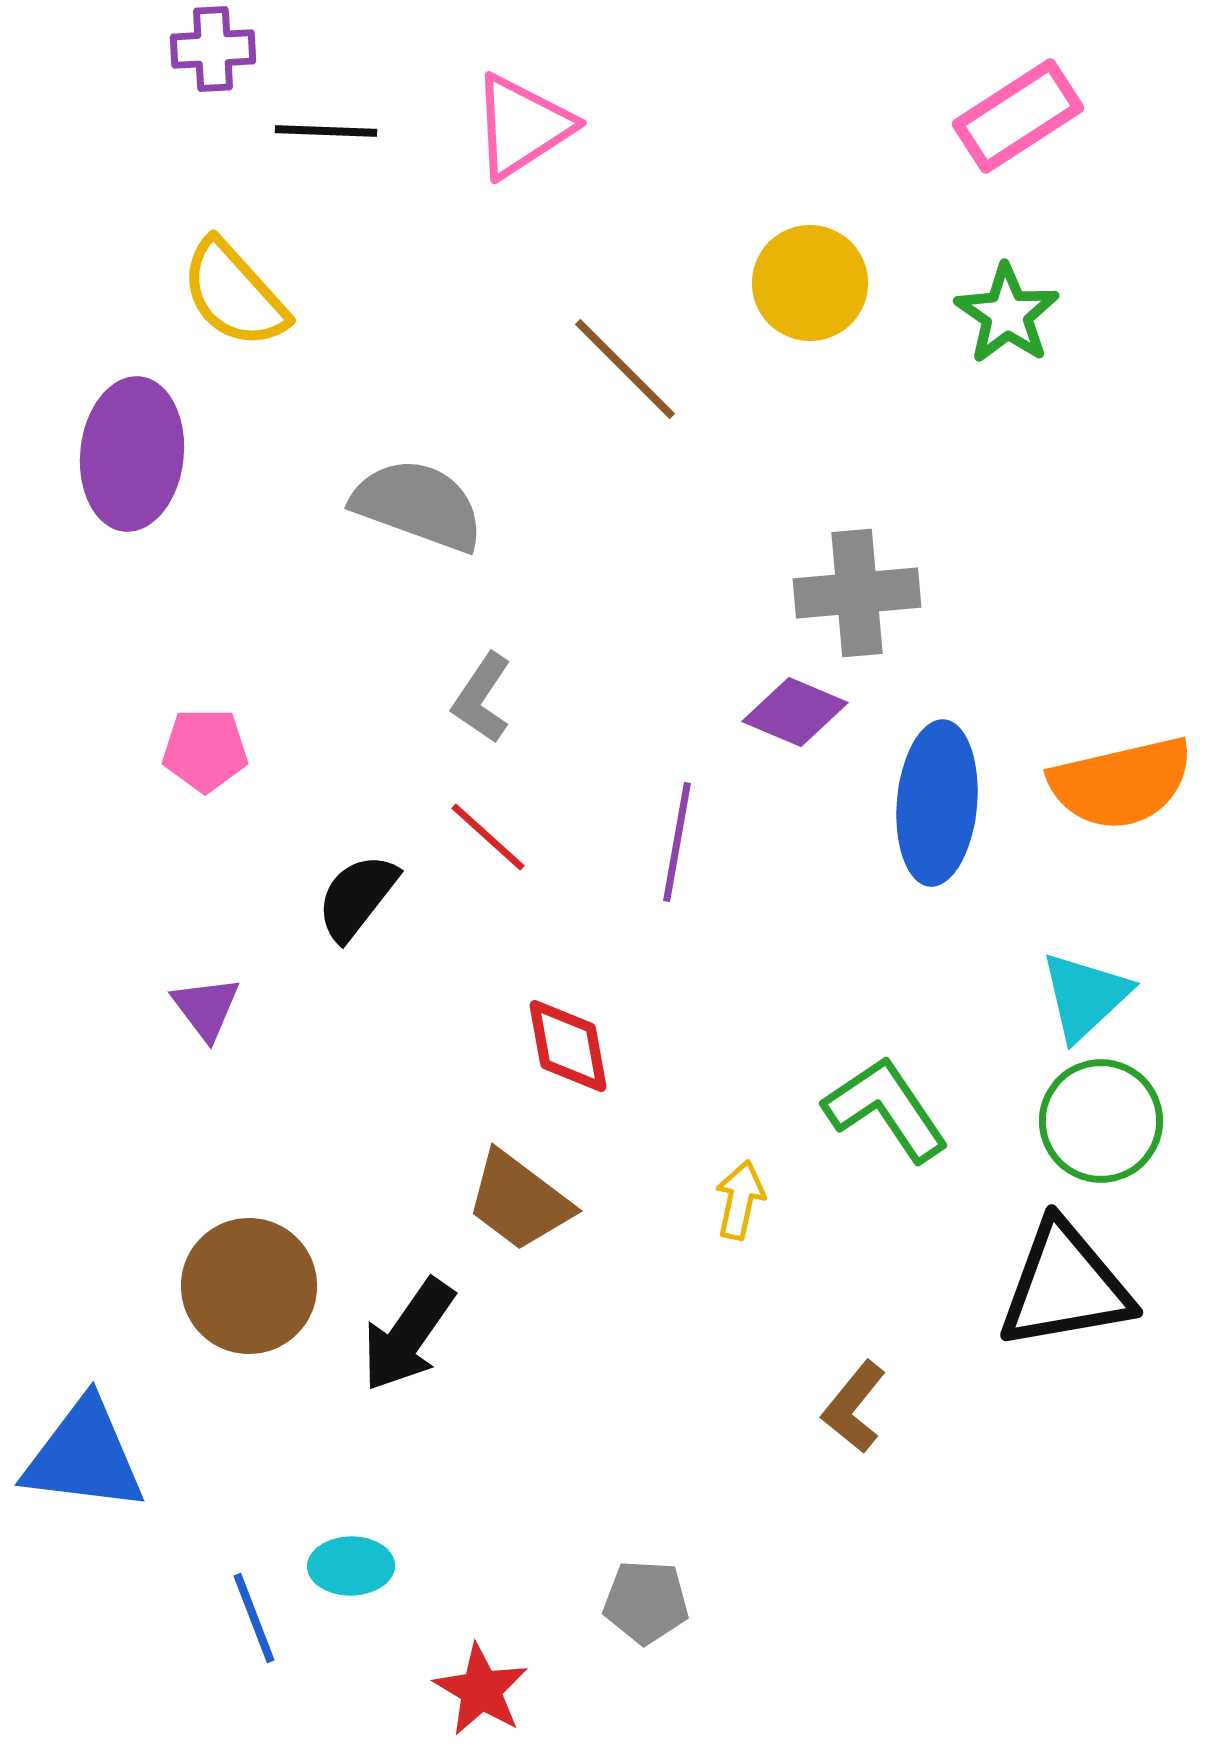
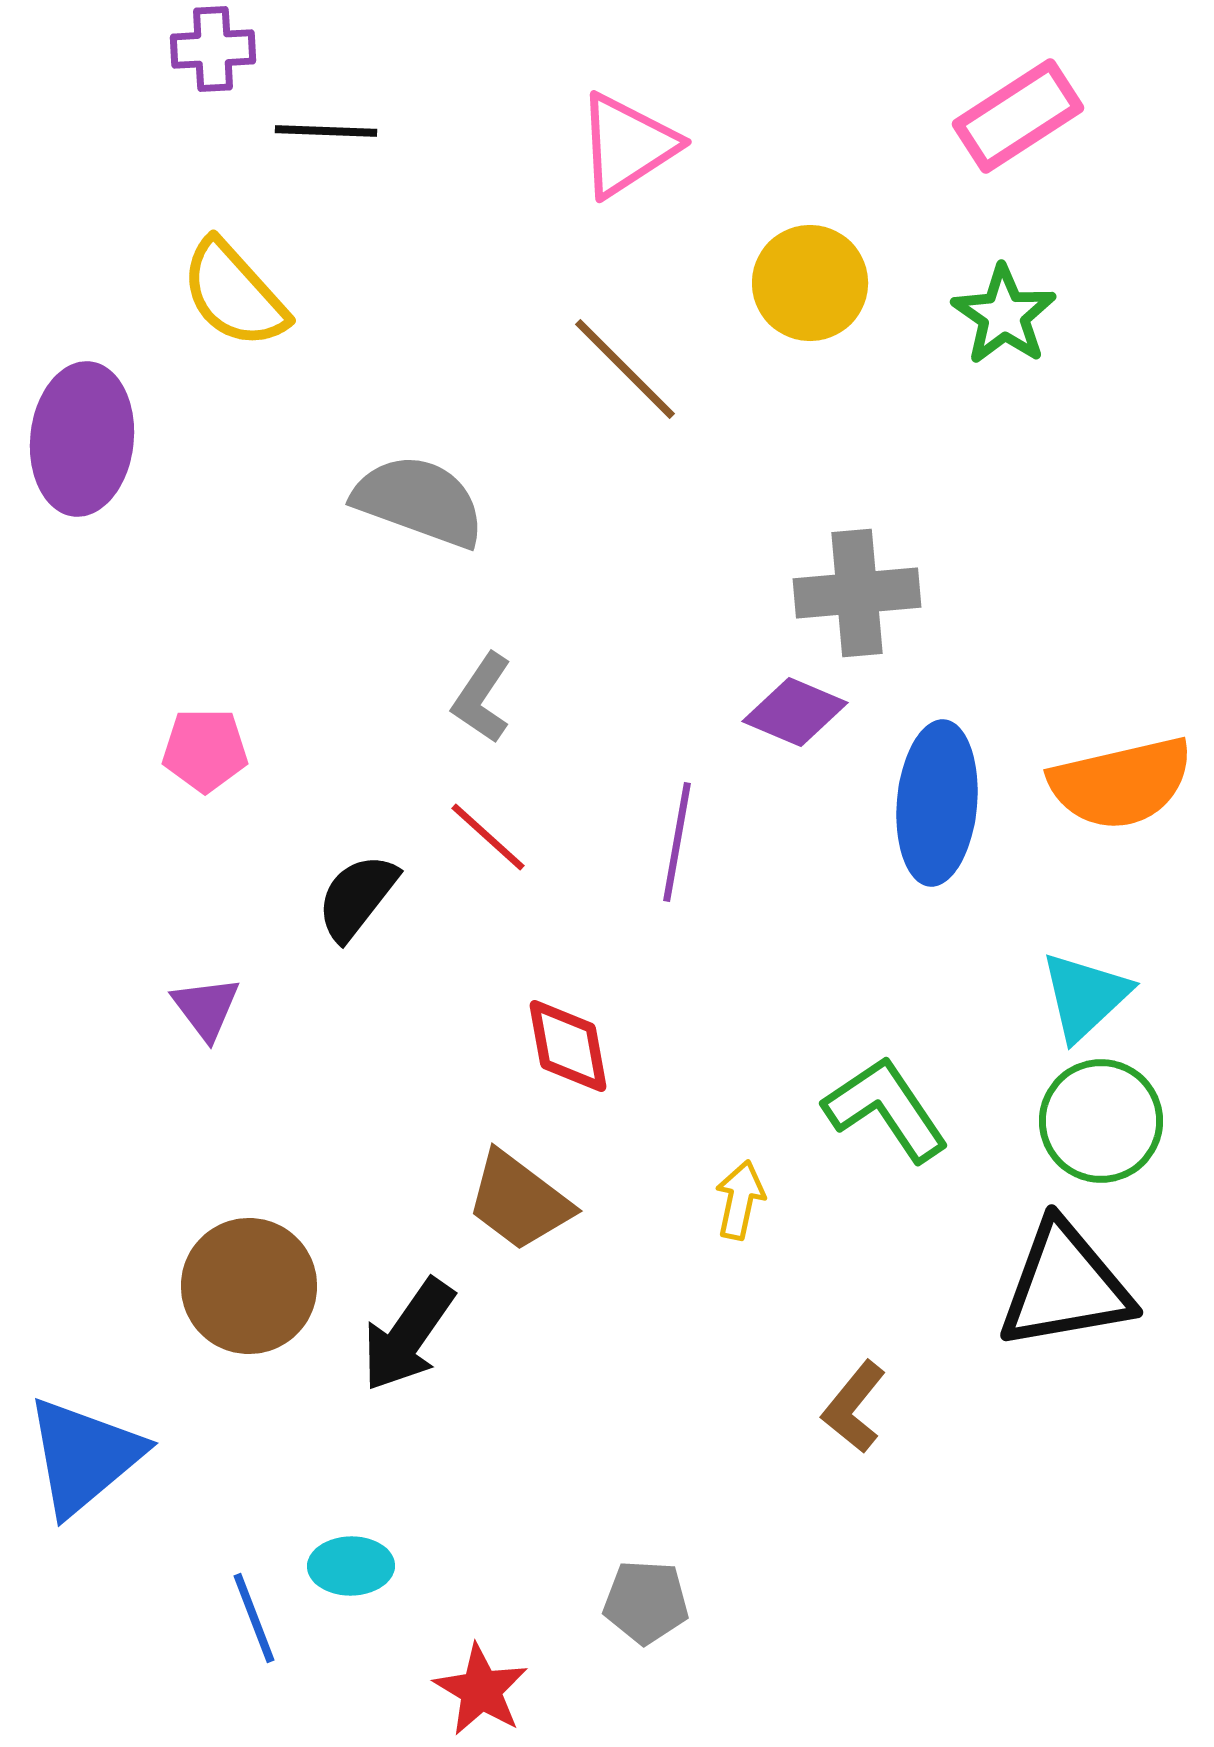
pink triangle: moved 105 px right, 19 px down
green star: moved 3 px left, 1 px down
purple ellipse: moved 50 px left, 15 px up
gray semicircle: moved 1 px right, 4 px up
blue triangle: rotated 47 degrees counterclockwise
